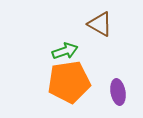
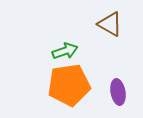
brown triangle: moved 10 px right
orange pentagon: moved 3 px down
